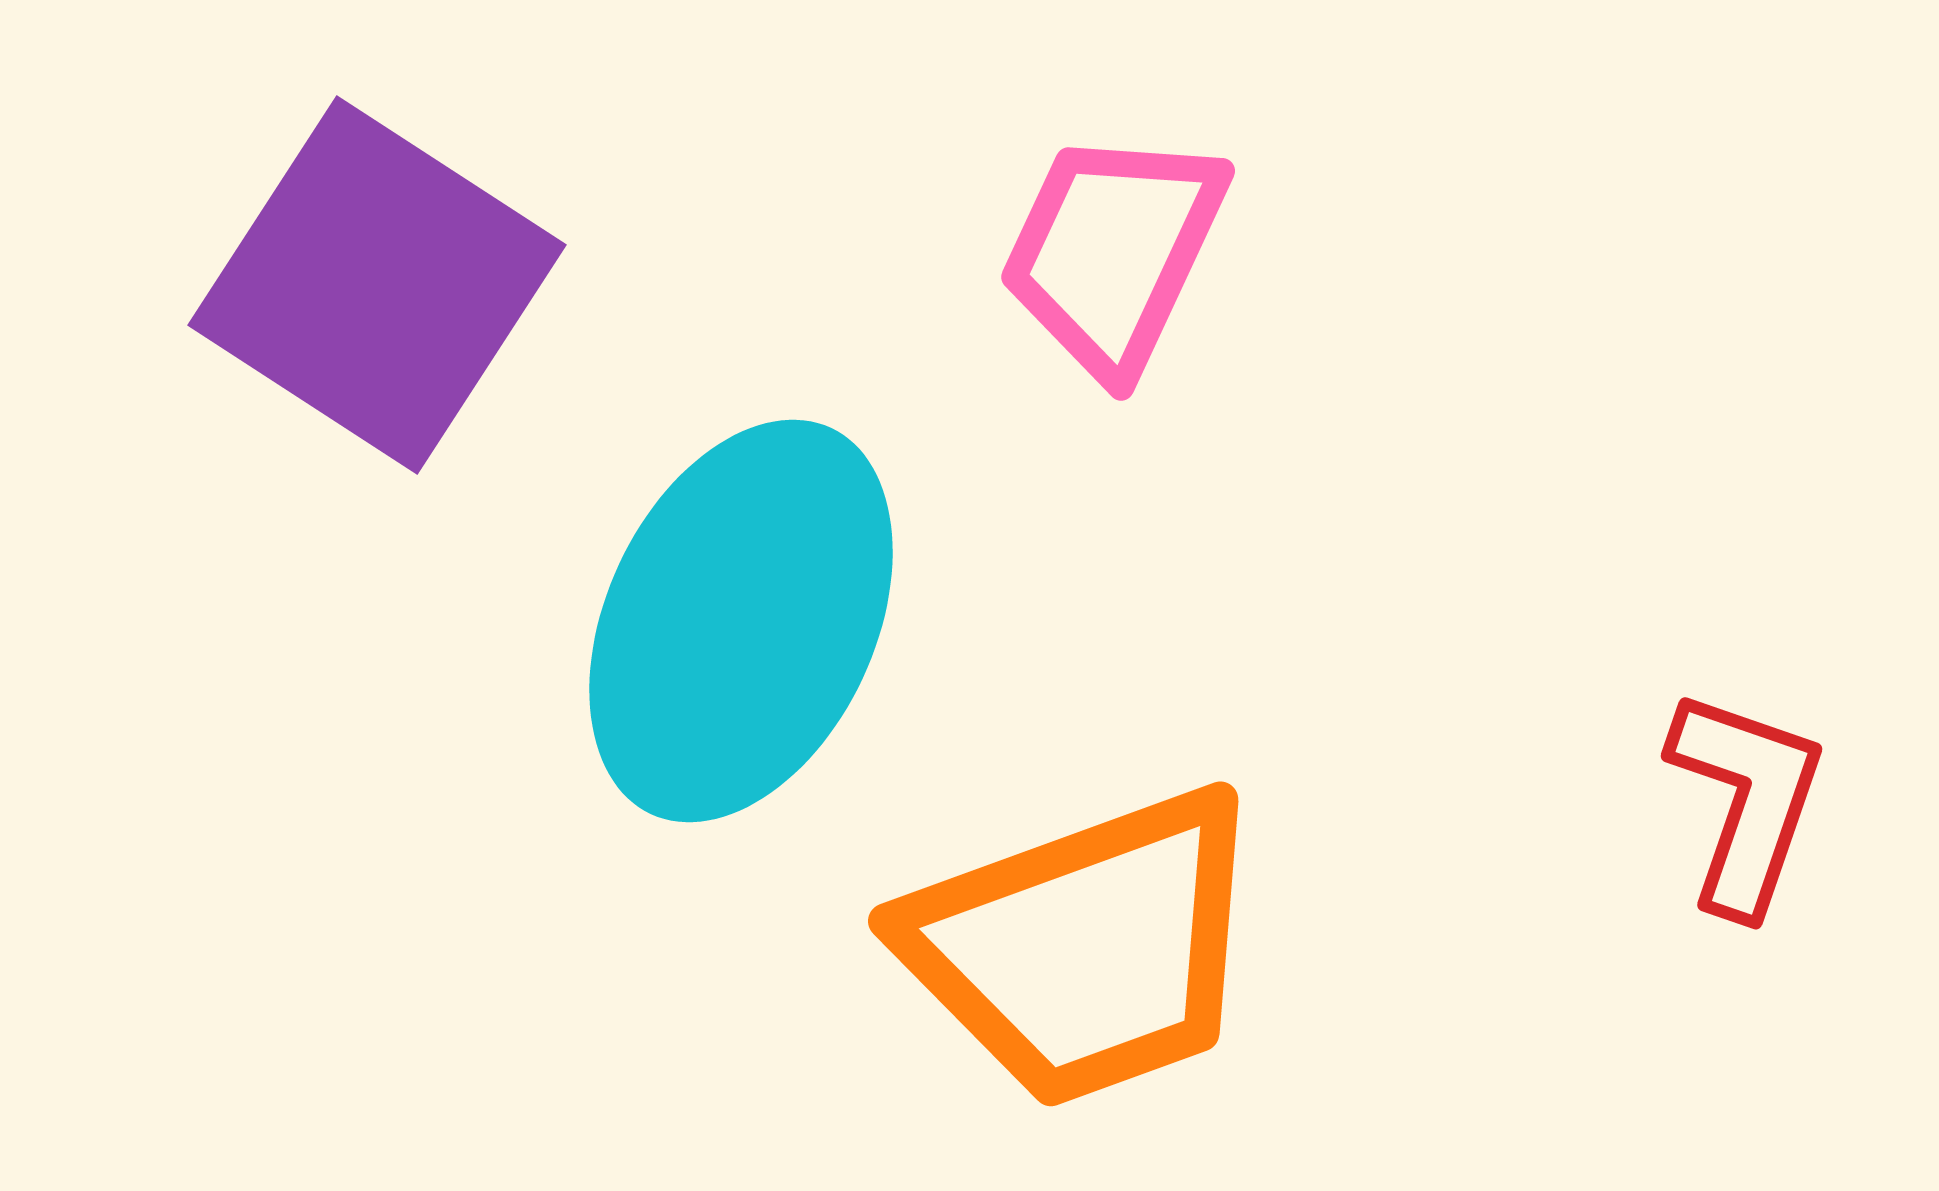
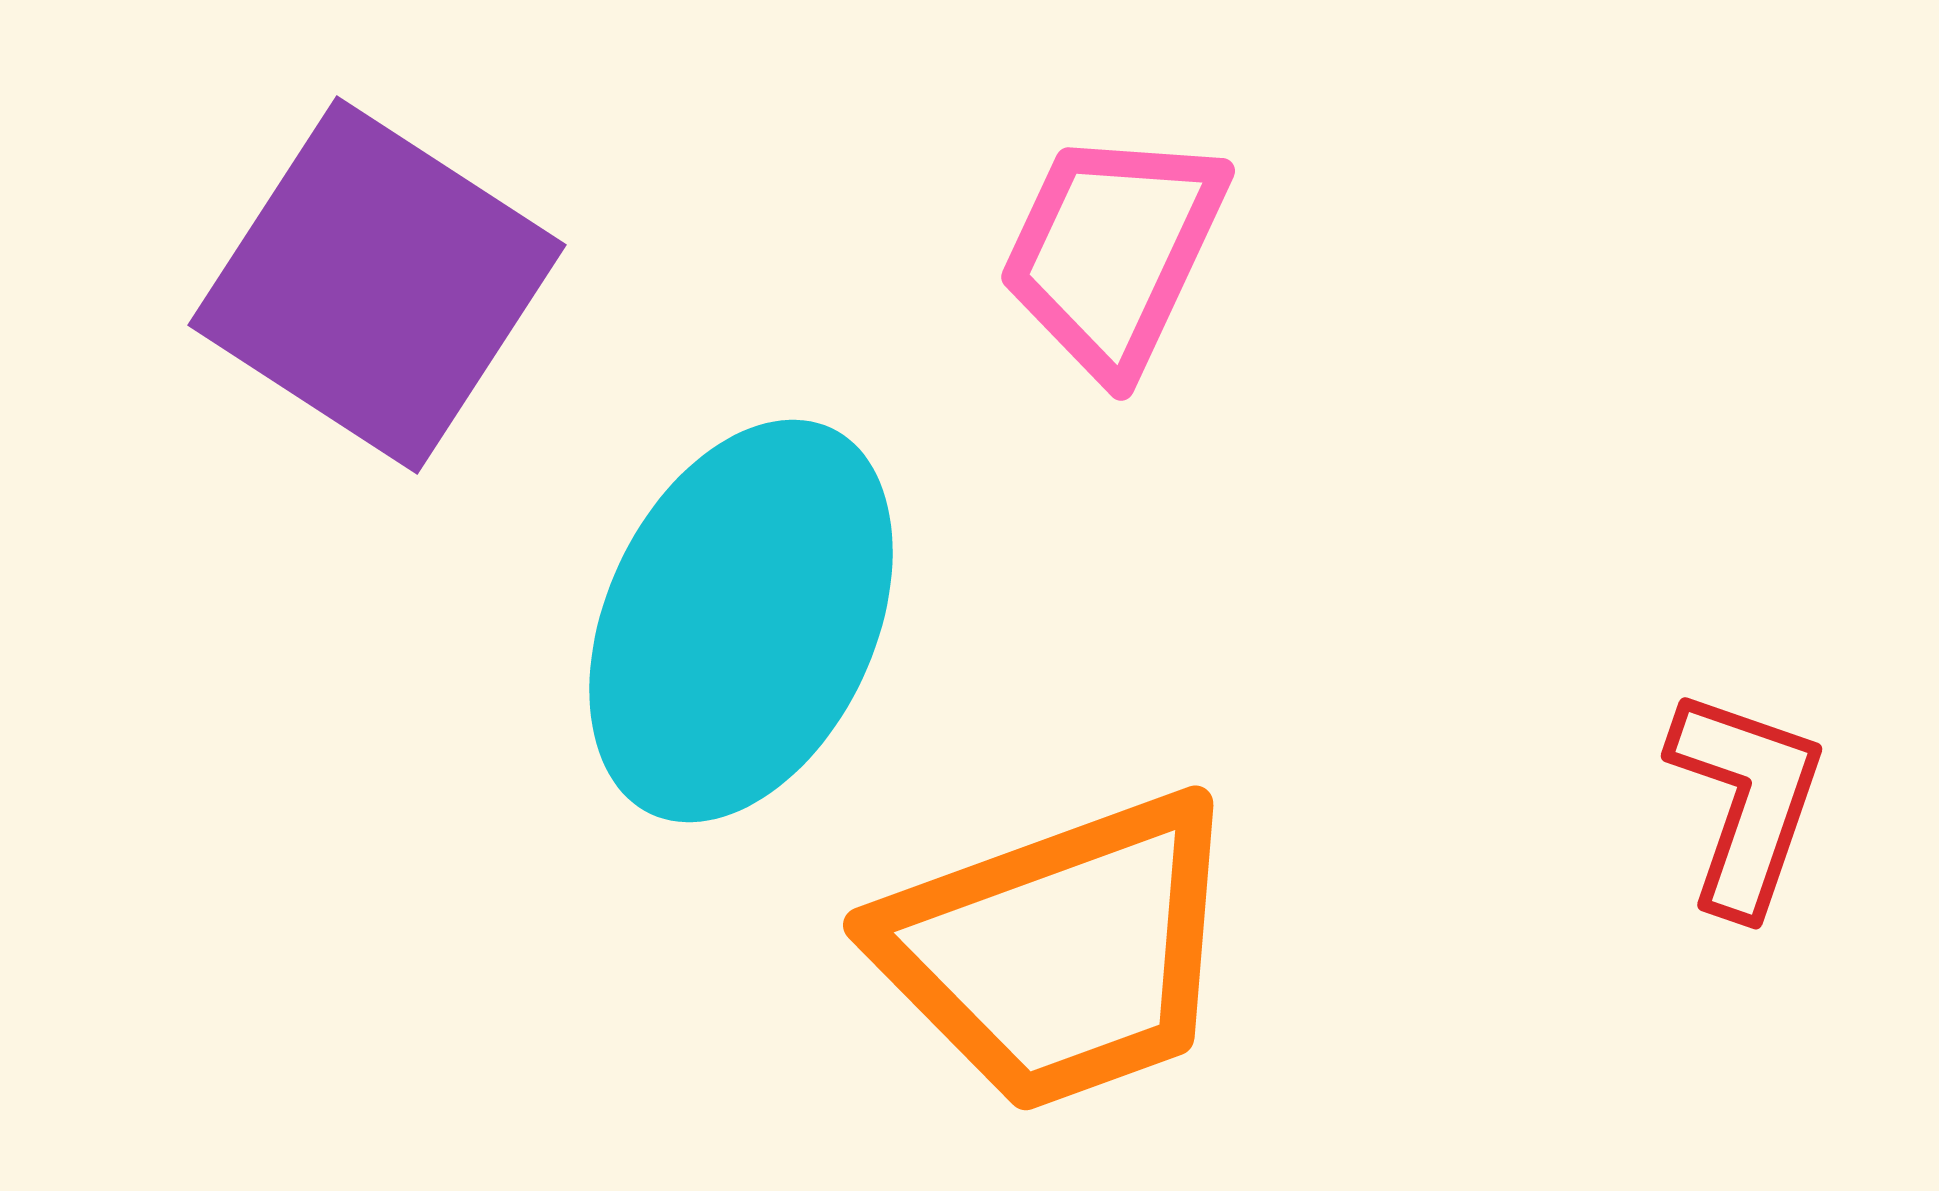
orange trapezoid: moved 25 px left, 4 px down
